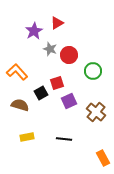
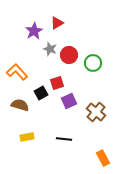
green circle: moved 8 px up
